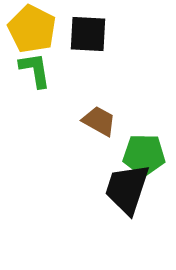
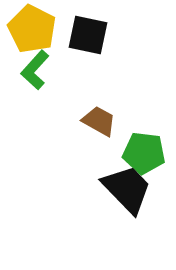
black square: moved 1 px down; rotated 9 degrees clockwise
green L-shape: rotated 129 degrees counterclockwise
green pentagon: moved 2 px up; rotated 6 degrees clockwise
black trapezoid: rotated 118 degrees clockwise
